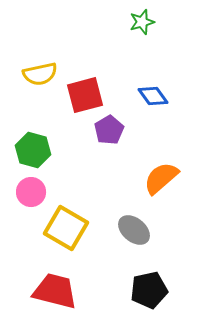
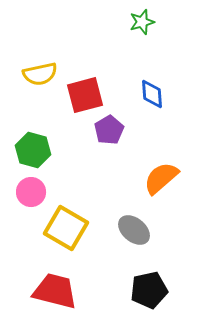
blue diamond: moved 1 px left, 2 px up; rotated 32 degrees clockwise
